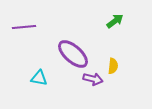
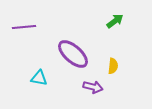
purple arrow: moved 8 px down
